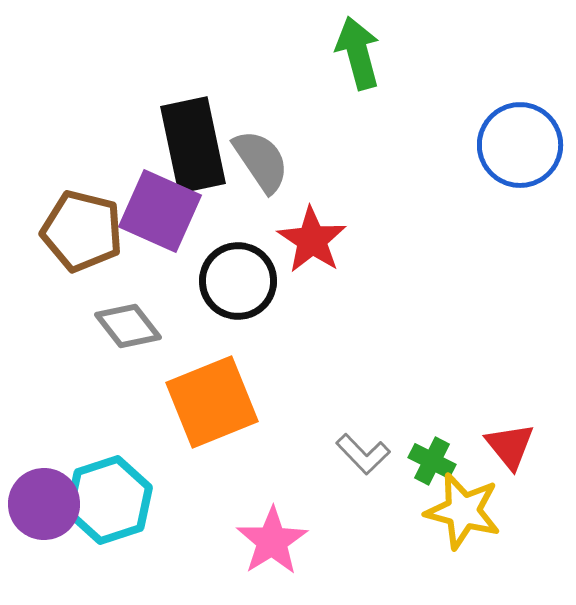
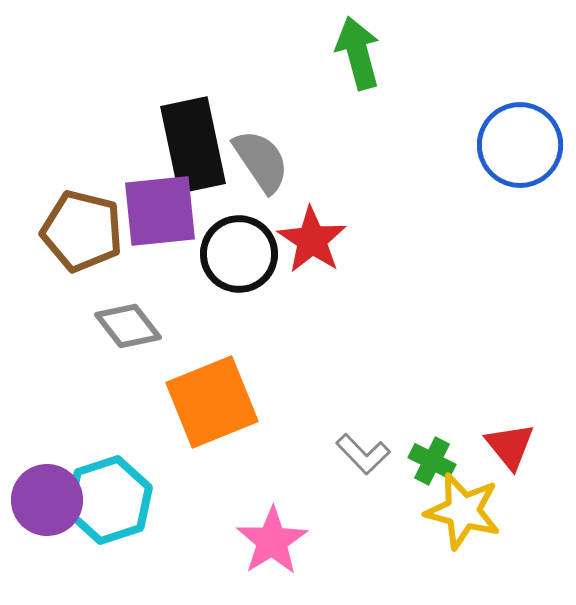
purple square: rotated 30 degrees counterclockwise
black circle: moved 1 px right, 27 px up
purple circle: moved 3 px right, 4 px up
